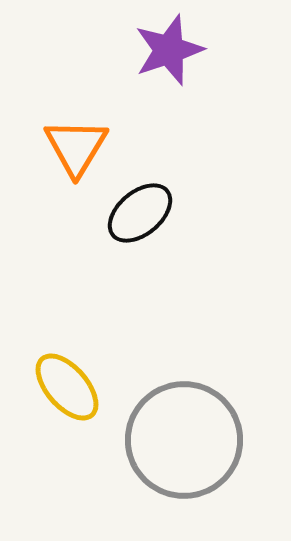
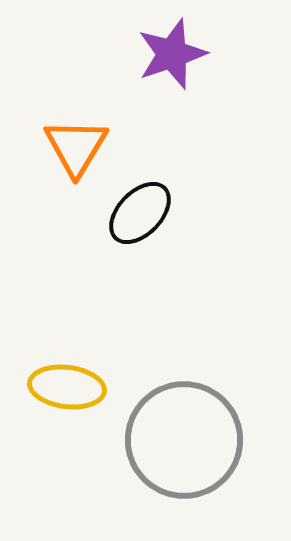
purple star: moved 3 px right, 4 px down
black ellipse: rotated 6 degrees counterclockwise
yellow ellipse: rotated 42 degrees counterclockwise
